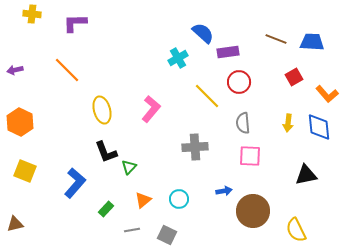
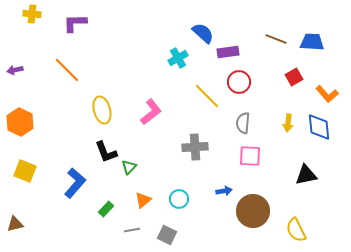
pink L-shape: moved 3 px down; rotated 12 degrees clockwise
gray semicircle: rotated 10 degrees clockwise
